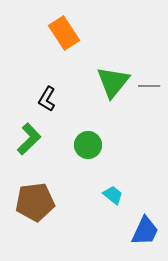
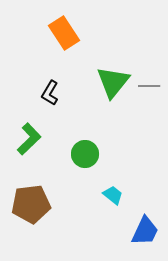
black L-shape: moved 3 px right, 6 px up
green circle: moved 3 px left, 9 px down
brown pentagon: moved 4 px left, 2 px down
